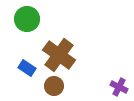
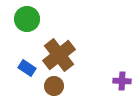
brown cross: rotated 16 degrees clockwise
purple cross: moved 3 px right, 6 px up; rotated 24 degrees counterclockwise
